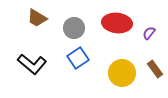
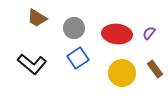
red ellipse: moved 11 px down
